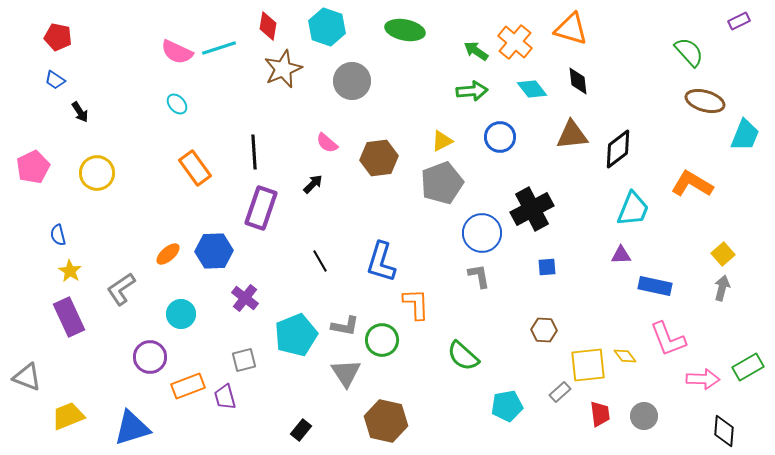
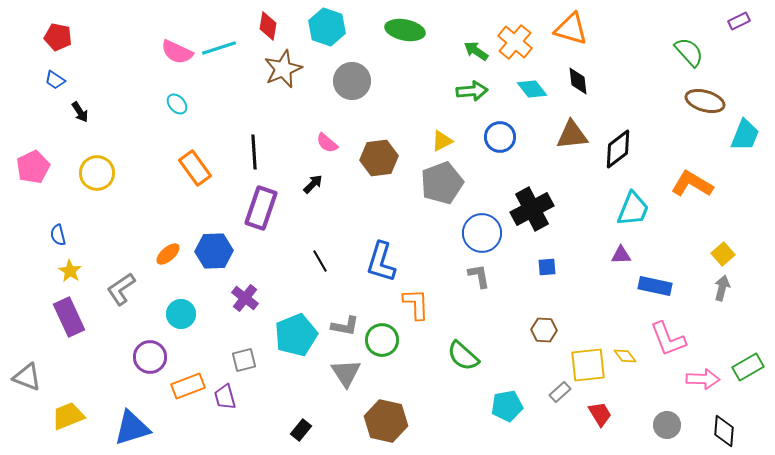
red trapezoid at (600, 414): rotated 24 degrees counterclockwise
gray circle at (644, 416): moved 23 px right, 9 px down
